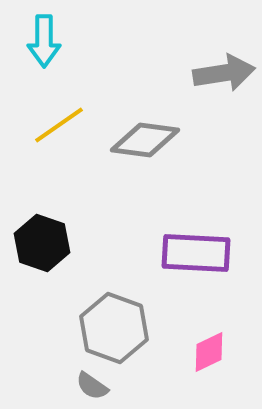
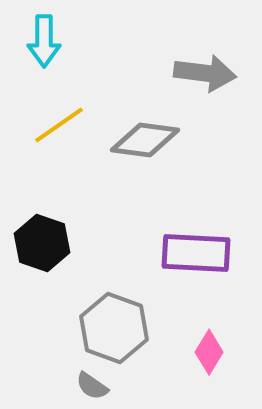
gray arrow: moved 19 px left; rotated 16 degrees clockwise
pink diamond: rotated 33 degrees counterclockwise
